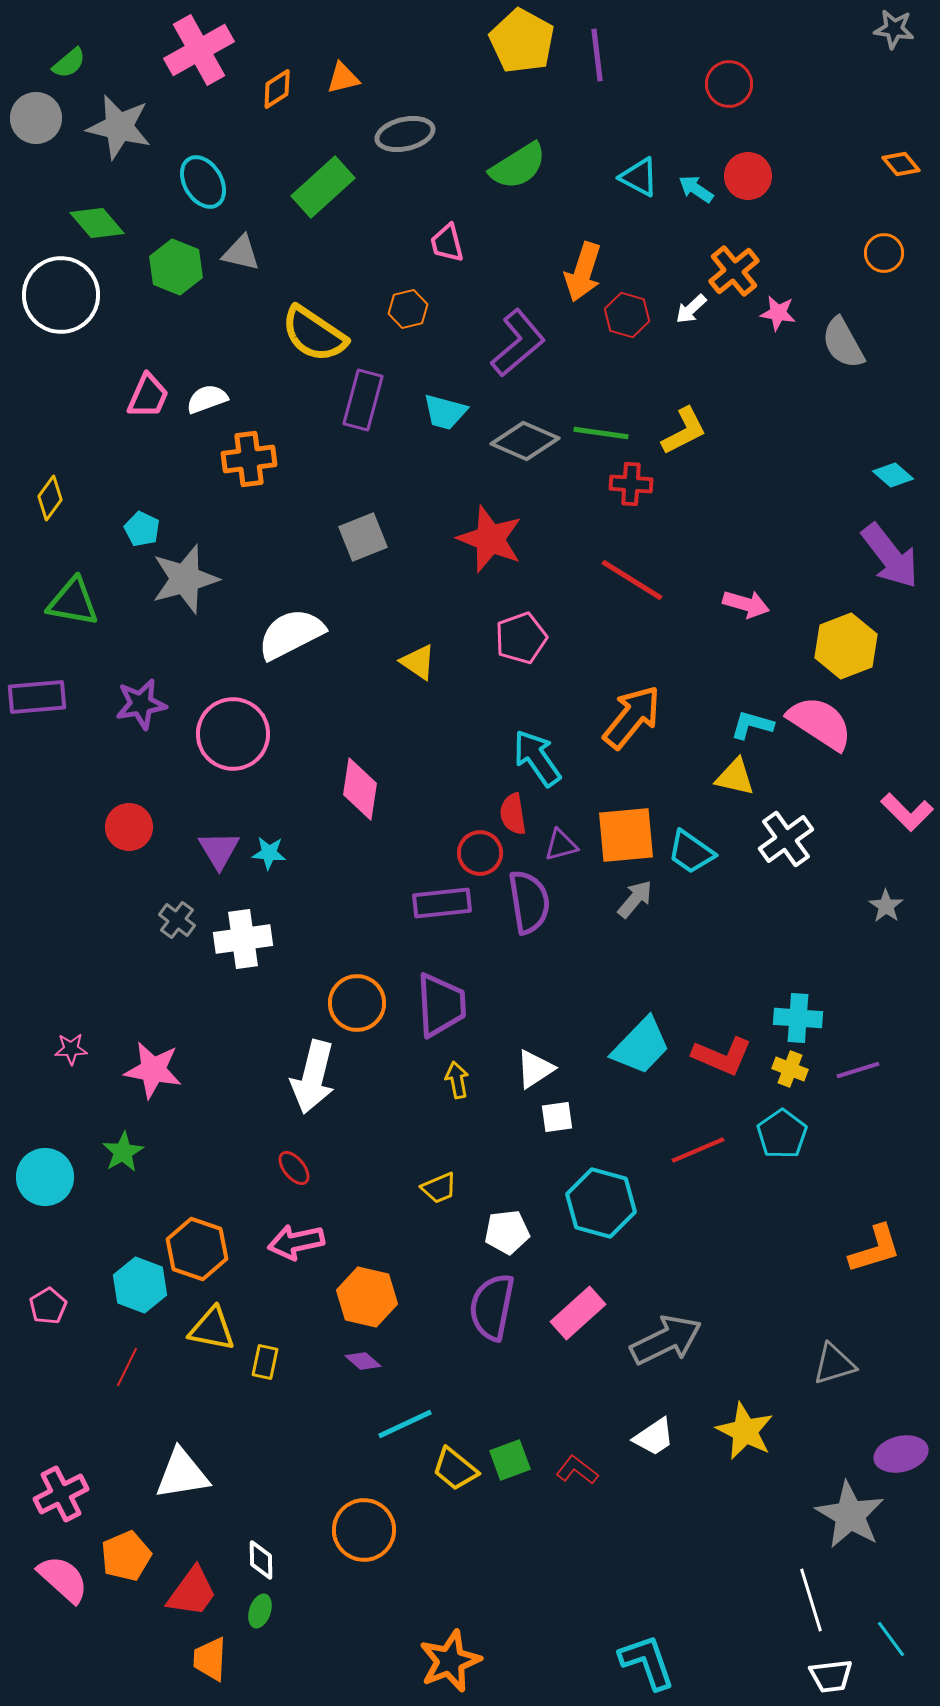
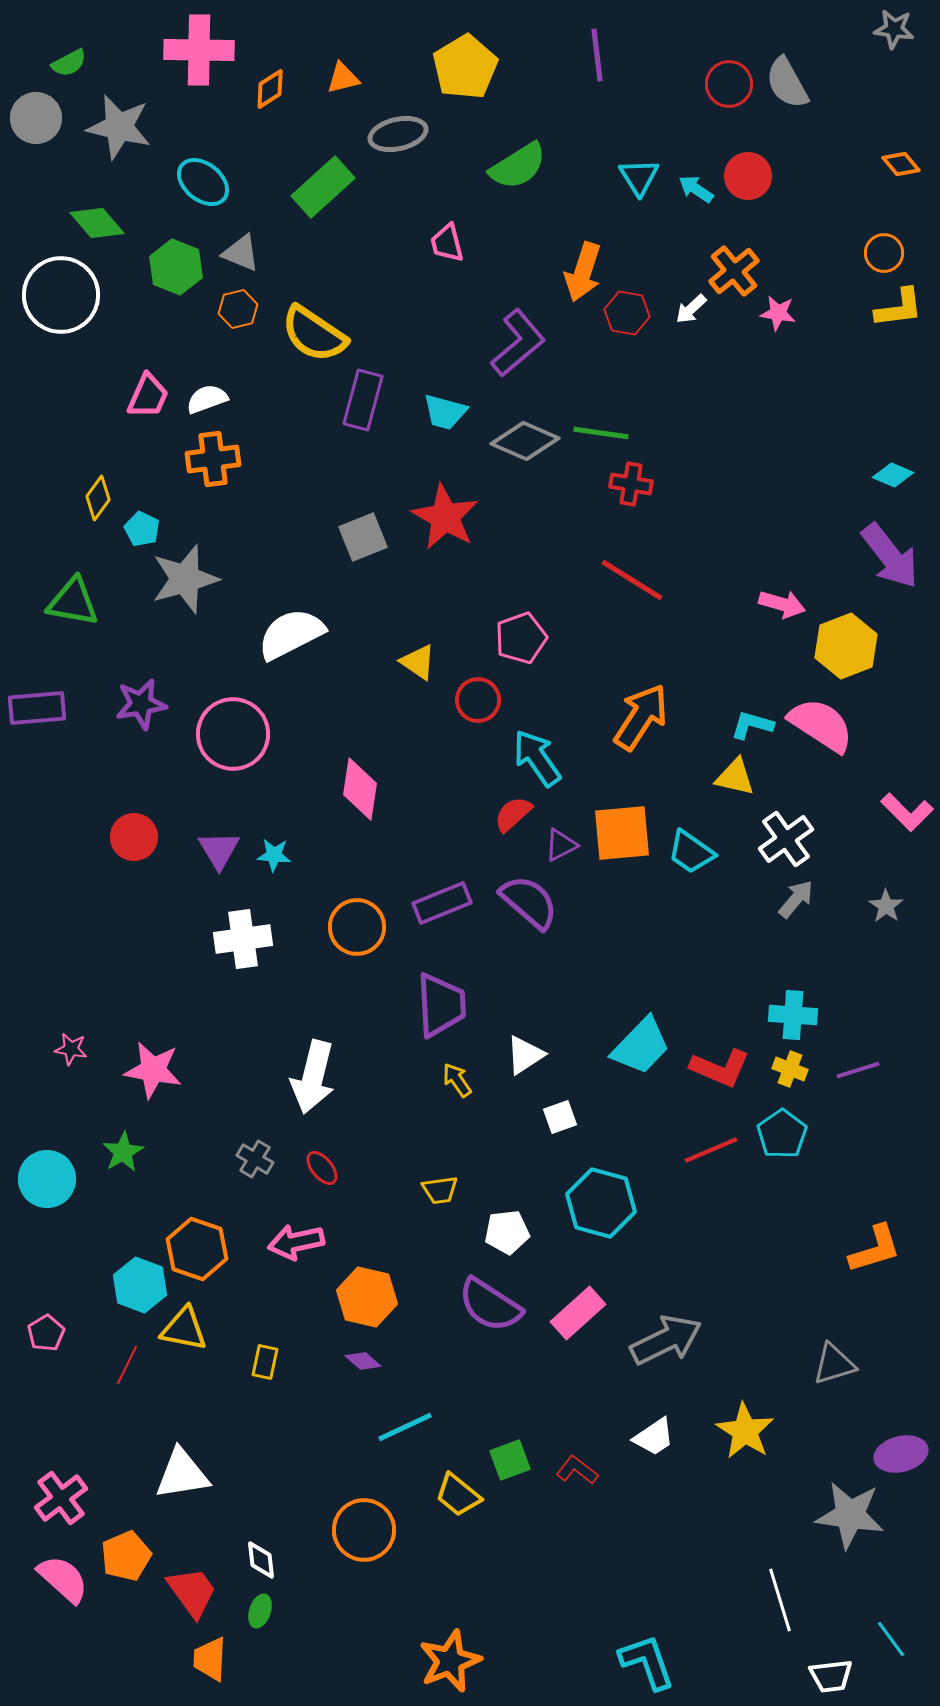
yellow pentagon at (522, 41): moved 57 px left, 26 px down; rotated 12 degrees clockwise
pink cross at (199, 50): rotated 30 degrees clockwise
green semicircle at (69, 63): rotated 12 degrees clockwise
orange diamond at (277, 89): moved 7 px left
gray ellipse at (405, 134): moved 7 px left
cyan triangle at (639, 177): rotated 30 degrees clockwise
cyan ellipse at (203, 182): rotated 20 degrees counterclockwise
gray triangle at (241, 253): rotated 9 degrees clockwise
orange hexagon at (408, 309): moved 170 px left
red hexagon at (627, 315): moved 2 px up; rotated 6 degrees counterclockwise
gray semicircle at (843, 343): moved 56 px left, 260 px up
yellow L-shape at (684, 431): moved 215 px right, 123 px up; rotated 20 degrees clockwise
orange cross at (249, 459): moved 36 px left
cyan diamond at (893, 475): rotated 18 degrees counterclockwise
red cross at (631, 484): rotated 6 degrees clockwise
yellow diamond at (50, 498): moved 48 px right
red star at (490, 539): moved 45 px left, 22 px up; rotated 8 degrees clockwise
pink arrow at (746, 604): moved 36 px right
purple rectangle at (37, 697): moved 11 px down
orange arrow at (632, 717): moved 9 px right; rotated 6 degrees counterclockwise
pink semicircle at (820, 723): moved 1 px right, 2 px down
red semicircle at (513, 814): rotated 57 degrees clockwise
red circle at (129, 827): moved 5 px right, 10 px down
orange square at (626, 835): moved 4 px left, 2 px up
purple triangle at (561, 845): rotated 12 degrees counterclockwise
cyan star at (269, 853): moved 5 px right, 2 px down
red circle at (480, 853): moved 2 px left, 153 px up
gray arrow at (635, 899): moved 161 px right
purple semicircle at (529, 902): rotated 40 degrees counterclockwise
purple rectangle at (442, 903): rotated 16 degrees counterclockwise
gray cross at (177, 920): moved 78 px right, 239 px down; rotated 6 degrees counterclockwise
orange circle at (357, 1003): moved 76 px up
cyan cross at (798, 1018): moved 5 px left, 3 px up
pink star at (71, 1049): rotated 12 degrees clockwise
red L-shape at (722, 1056): moved 2 px left, 12 px down
white triangle at (535, 1069): moved 10 px left, 14 px up
yellow arrow at (457, 1080): rotated 24 degrees counterclockwise
white square at (557, 1117): moved 3 px right; rotated 12 degrees counterclockwise
red line at (698, 1150): moved 13 px right
red ellipse at (294, 1168): moved 28 px right
cyan circle at (45, 1177): moved 2 px right, 2 px down
yellow trapezoid at (439, 1188): moved 1 px right, 2 px down; rotated 15 degrees clockwise
pink pentagon at (48, 1306): moved 2 px left, 27 px down
purple semicircle at (492, 1307): moved 2 px left, 2 px up; rotated 68 degrees counterclockwise
yellow triangle at (212, 1329): moved 28 px left
red line at (127, 1367): moved 2 px up
cyan line at (405, 1424): moved 3 px down
yellow star at (745, 1431): rotated 6 degrees clockwise
yellow trapezoid at (455, 1469): moved 3 px right, 26 px down
pink cross at (61, 1494): moved 4 px down; rotated 10 degrees counterclockwise
gray star at (850, 1515): rotated 22 degrees counterclockwise
white diamond at (261, 1560): rotated 6 degrees counterclockwise
red trapezoid at (192, 1592): rotated 72 degrees counterclockwise
white line at (811, 1600): moved 31 px left
